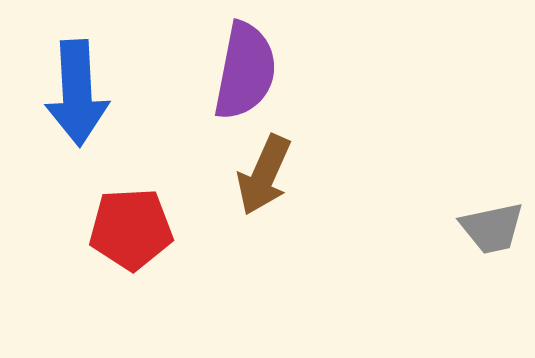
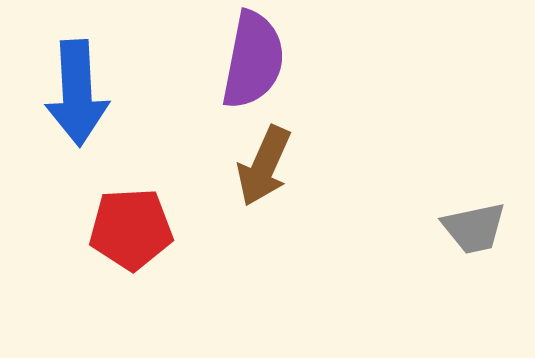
purple semicircle: moved 8 px right, 11 px up
brown arrow: moved 9 px up
gray trapezoid: moved 18 px left
